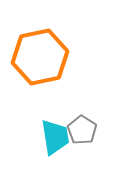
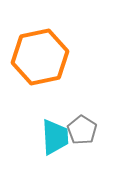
cyan trapezoid: rotated 6 degrees clockwise
